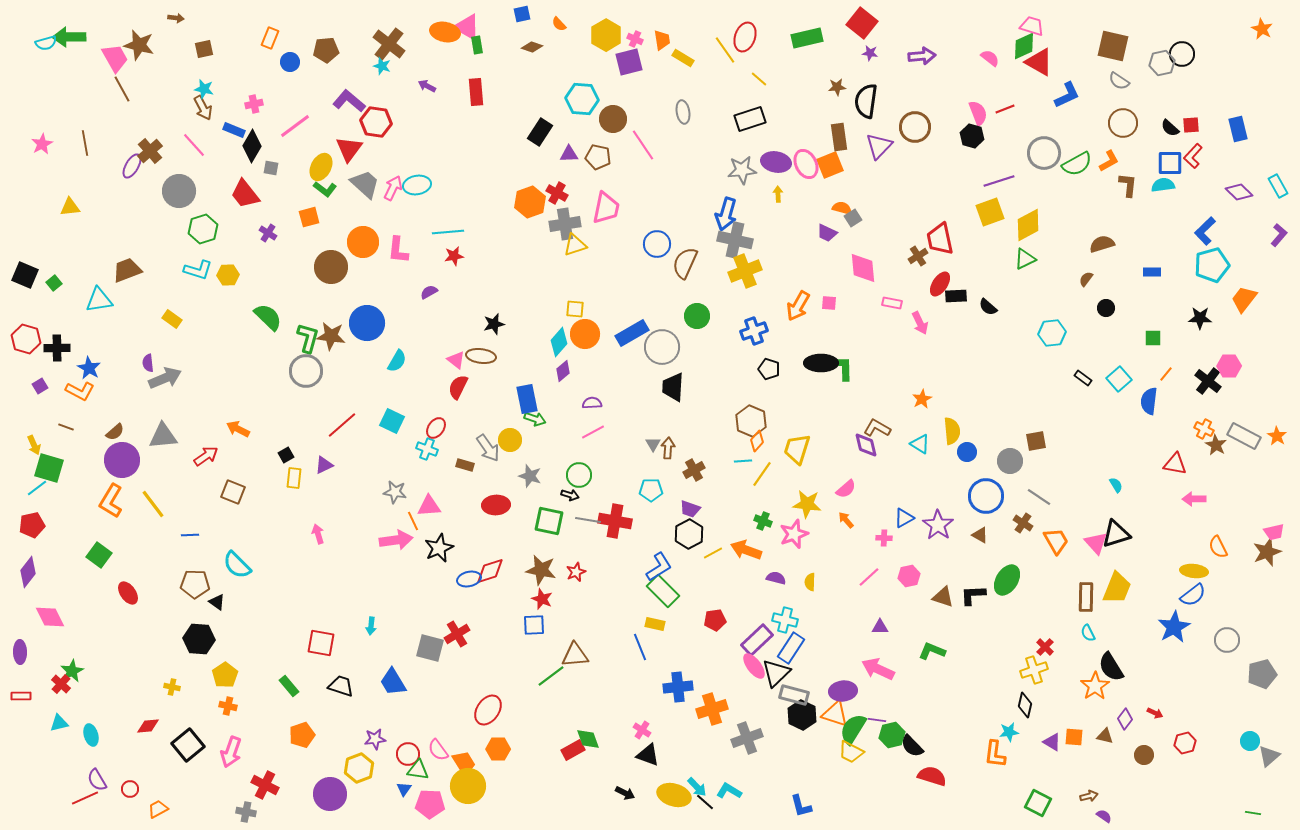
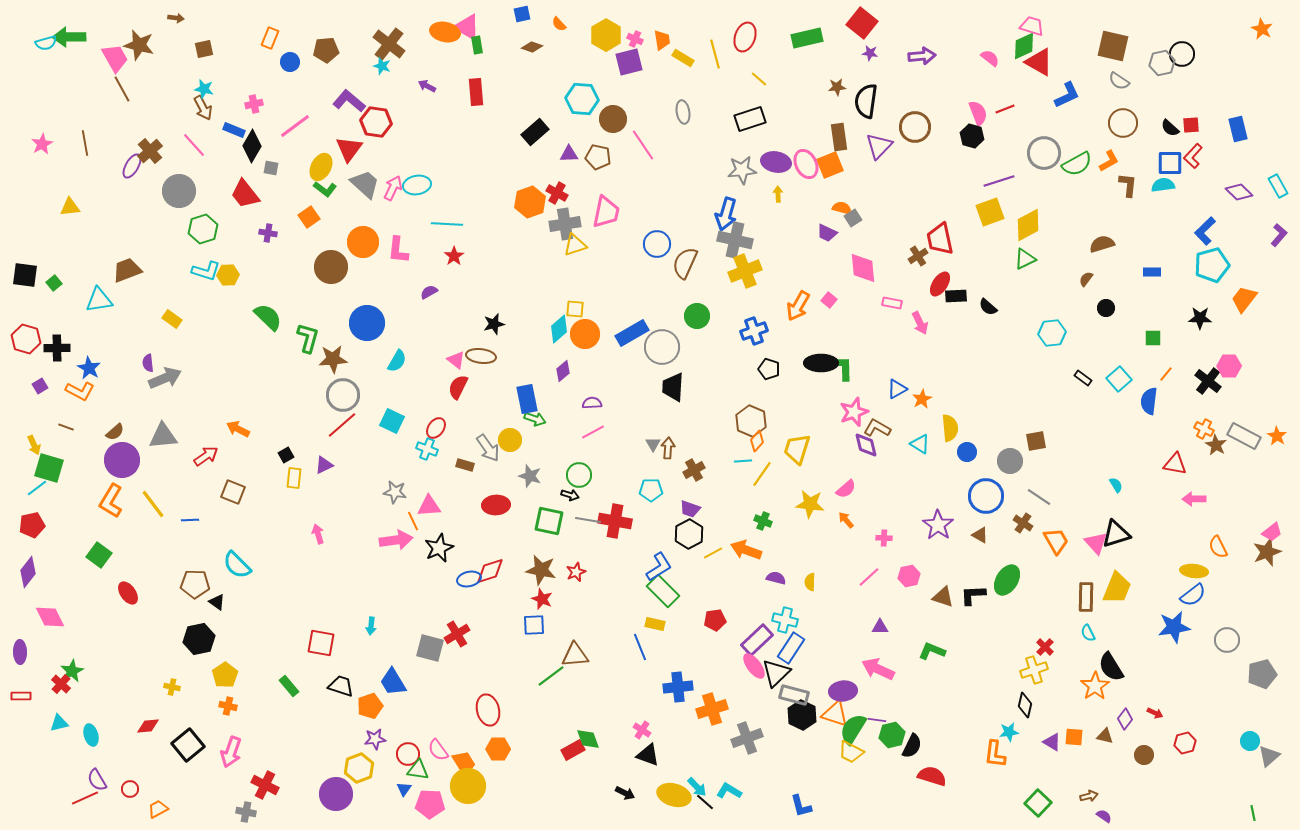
yellow line at (725, 50): moved 10 px left, 4 px down; rotated 20 degrees clockwise
black rectangle at (540, 132): moved 5 px left; rotated 16 degrees clockwise
pink trapezoid at (606, 208): moved 4 px down
orange square at (309, 217): rotated 20 degrees counterclockwise
cyan line at (448, 232): moved 1 px left, 8 px up; rotated 8 degrees clockwise
purple cross at (268, 233): rotated 24 degrees counterclockwise
red star at (454, 256): rotated 24 degrees counterclockwise
cyan L-shape at (198, 270): moved 8 px right, 1 px down
black square at (25, 275): rotated 16 degrees counterclockwise
pink square at (829, 303): moved 3 px up; rotated 35 degrees clockwise
brown star at (331, 336): moved 2 px right, 23 px down; rotated 12 degrees counterclockwise
cyan diamond at (559, 342): moved 13 px up; rotated 8 degrees clockwise
gray circle at (306, 371): moved 37 px right, 24 px down
yellow semicircle at (952, 431): moved 2 px left, 3 px up
yellow star at (807, 504): moved 3 px right
blue triangle at (904, 518): moved 7 px left, 129 px up
pink trapezoid at (1274, 532): moved 2 px left; rotated 25 degrees counterclockwise
pink star at (794, 534): moved 60 px right, 122 px up
blue line at (190, 535): moved 15 px up
blue star at (1174, 627): rotated 20 degrees clockwise
black hexagon at (199, 639): rotated 16 degrees counterclockwise
red ellipse at (488, 710): rotated 48 degrees counterclockwise
orange pentagon at (302, 735): moved 68 px right, 29 px up
black semicircle at (912, 746): rotated 110 degrees counterclockwise
purple circle at (330, 794): moved 6 px right
green square at (1038, 803): rotated 16 degrees clockwise
green line at (1253, 813): rotated 70 degrees clockwise
